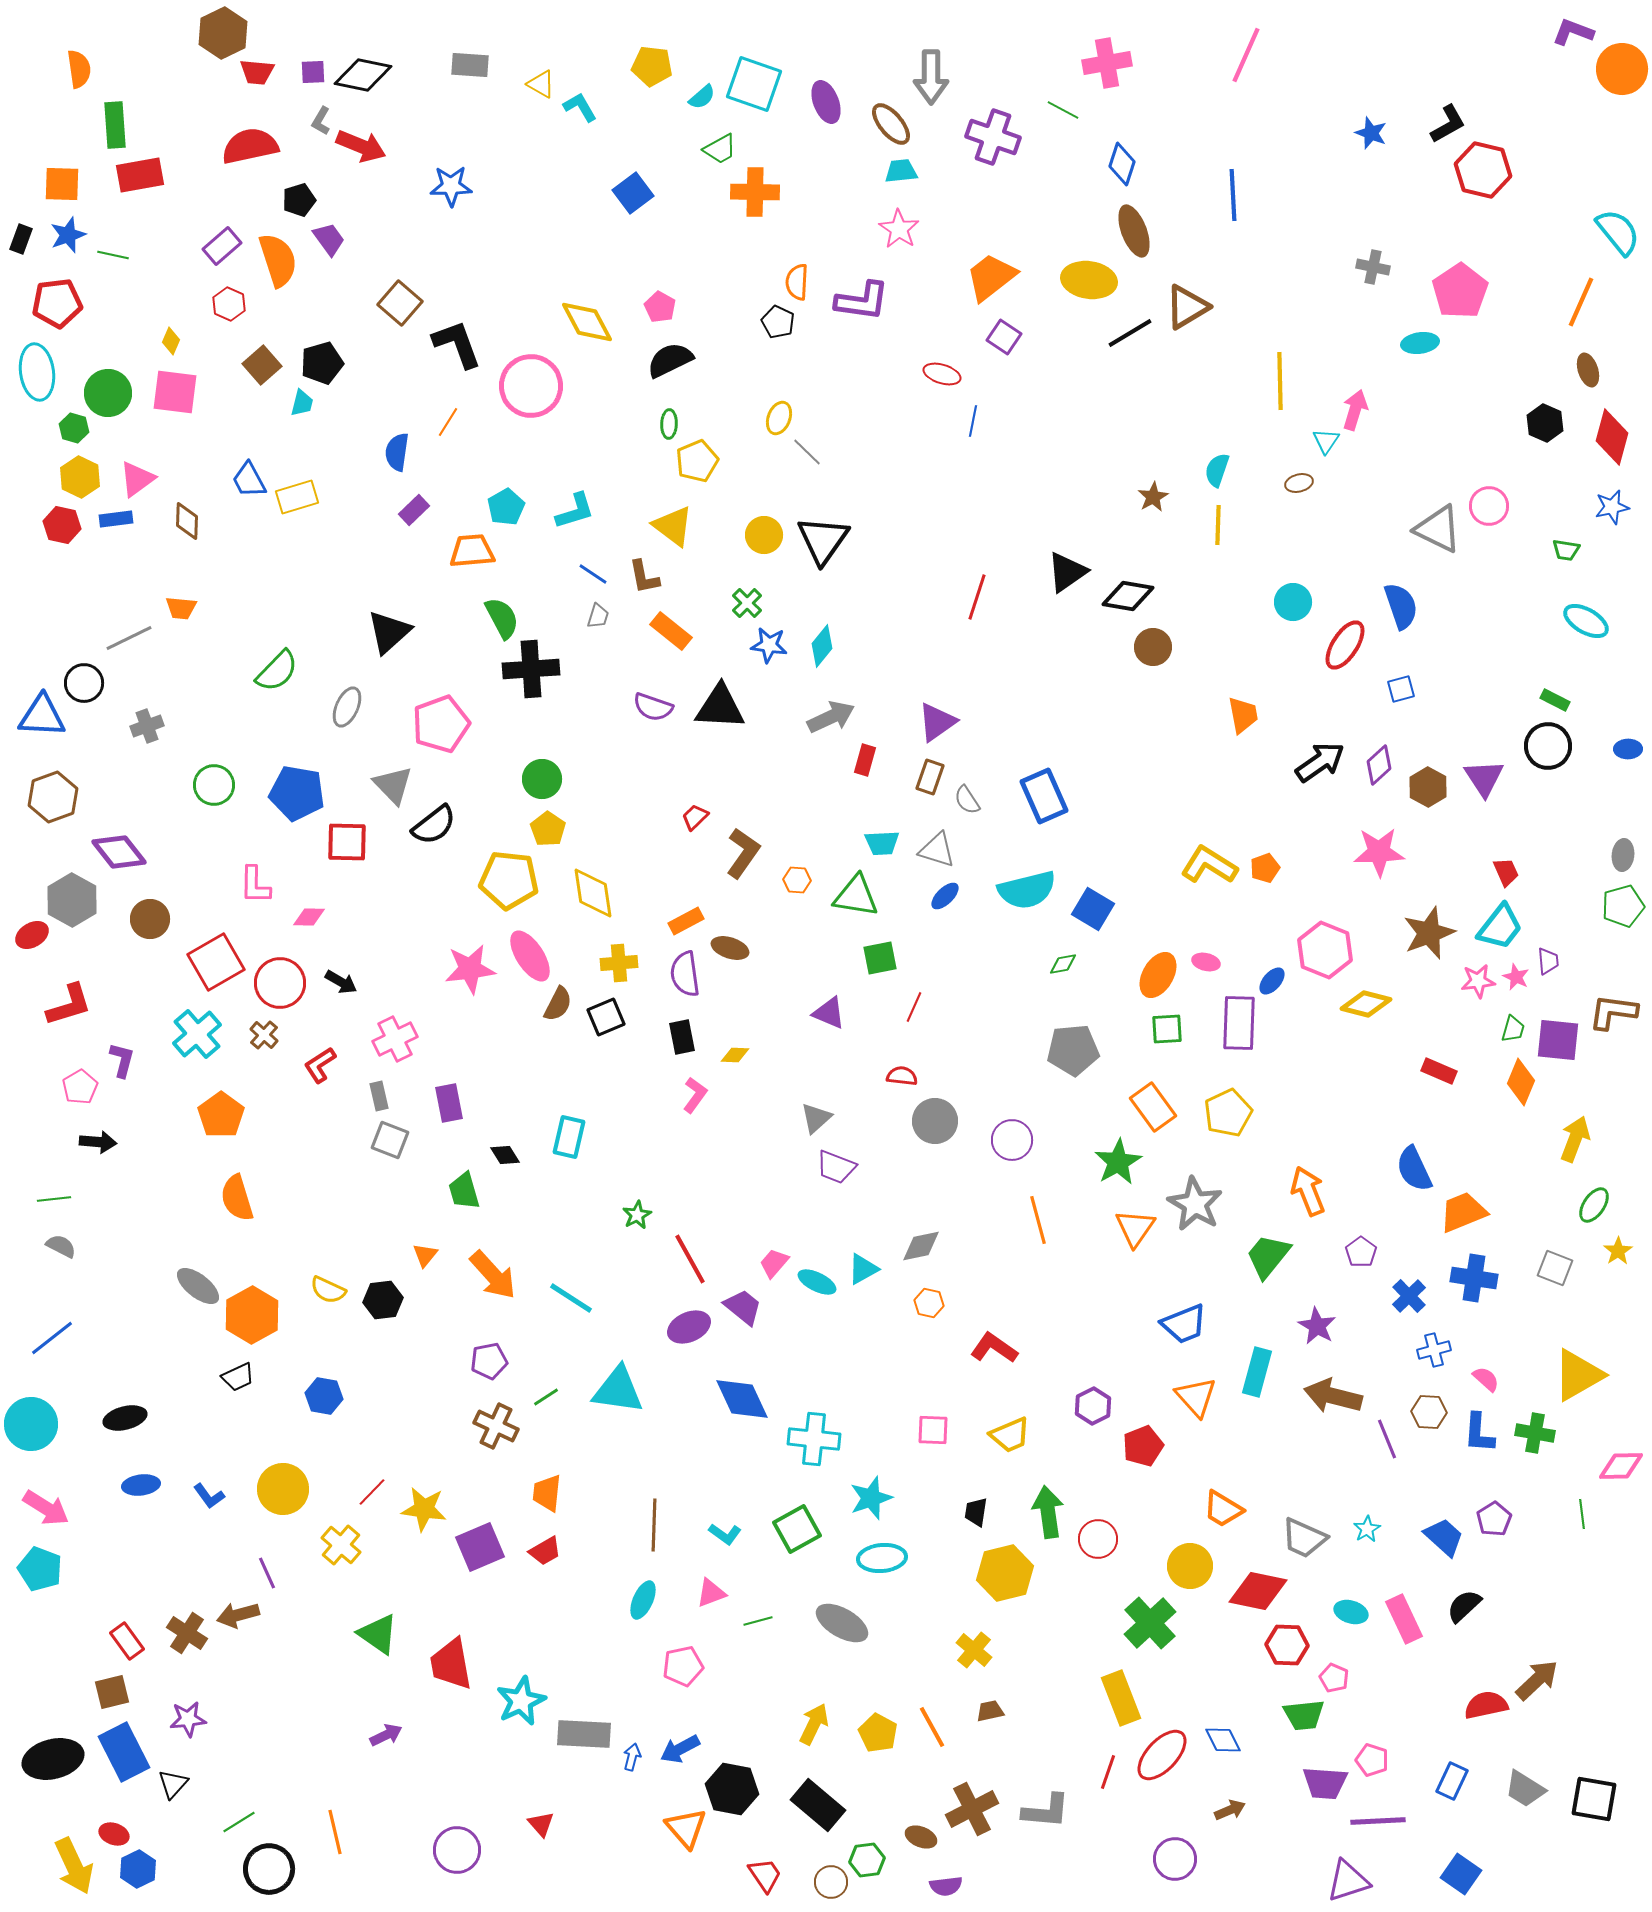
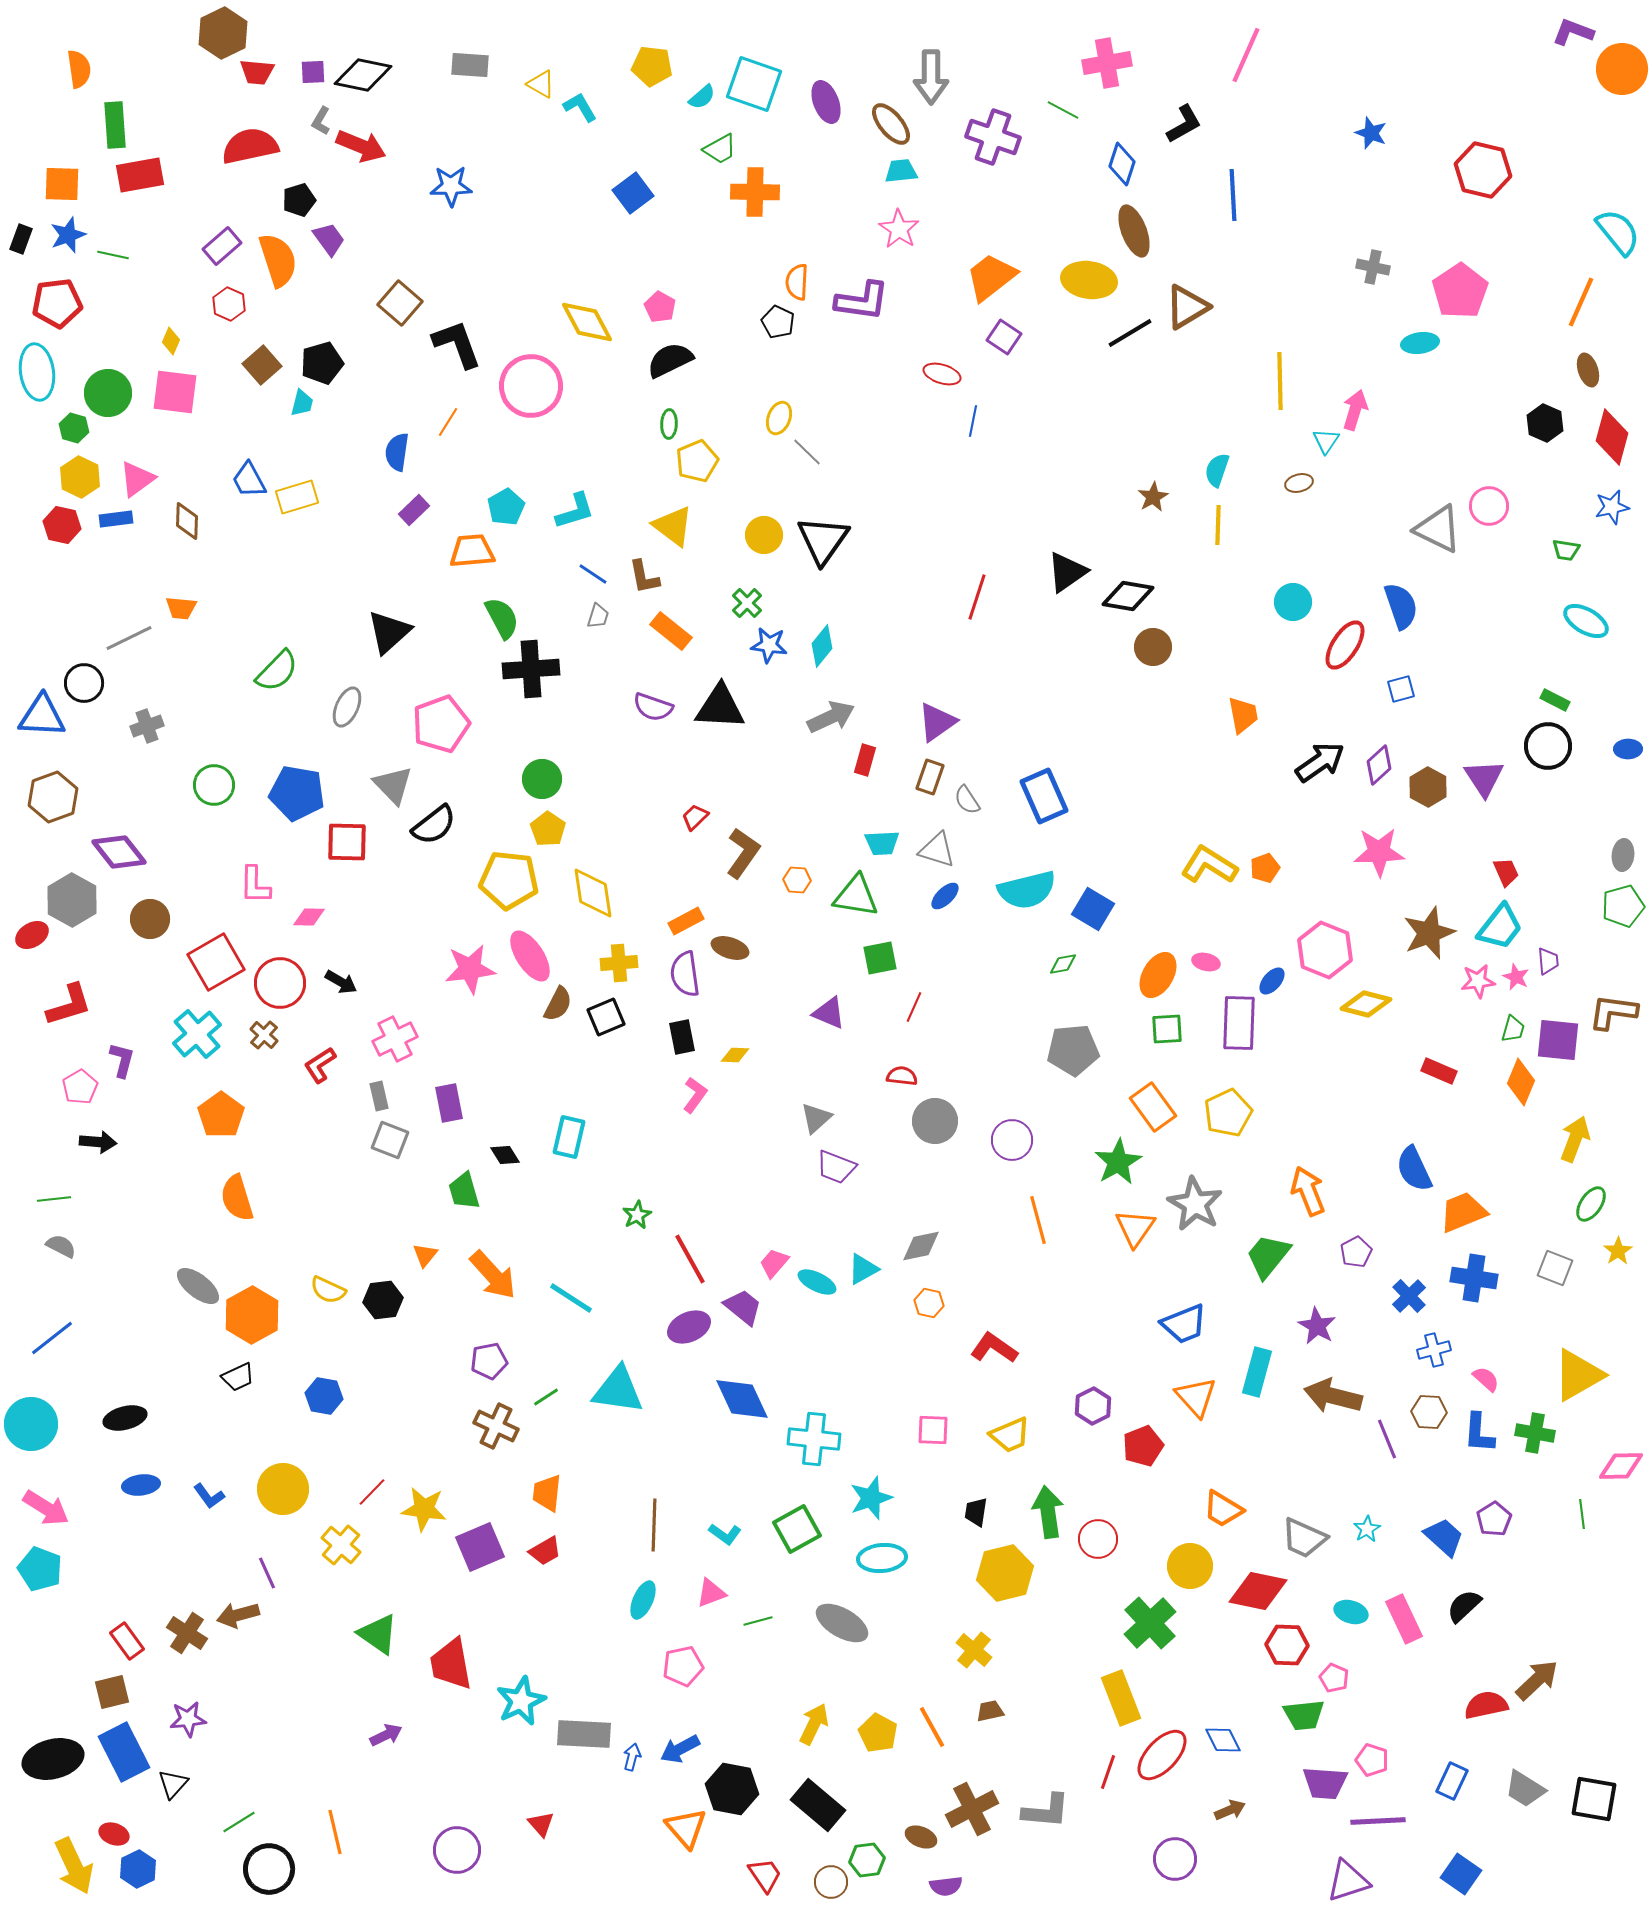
black L-shape at (1448, 124): moved 264 px left
green ellipse at (1594, 1205): moved 3 px left, 1 px up
purple pentagon at (1361, 1252): moved 5 px left; rotated 8 degrees clockwise
